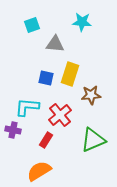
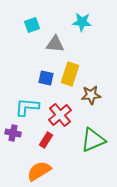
purple cross: moved 3 px down
